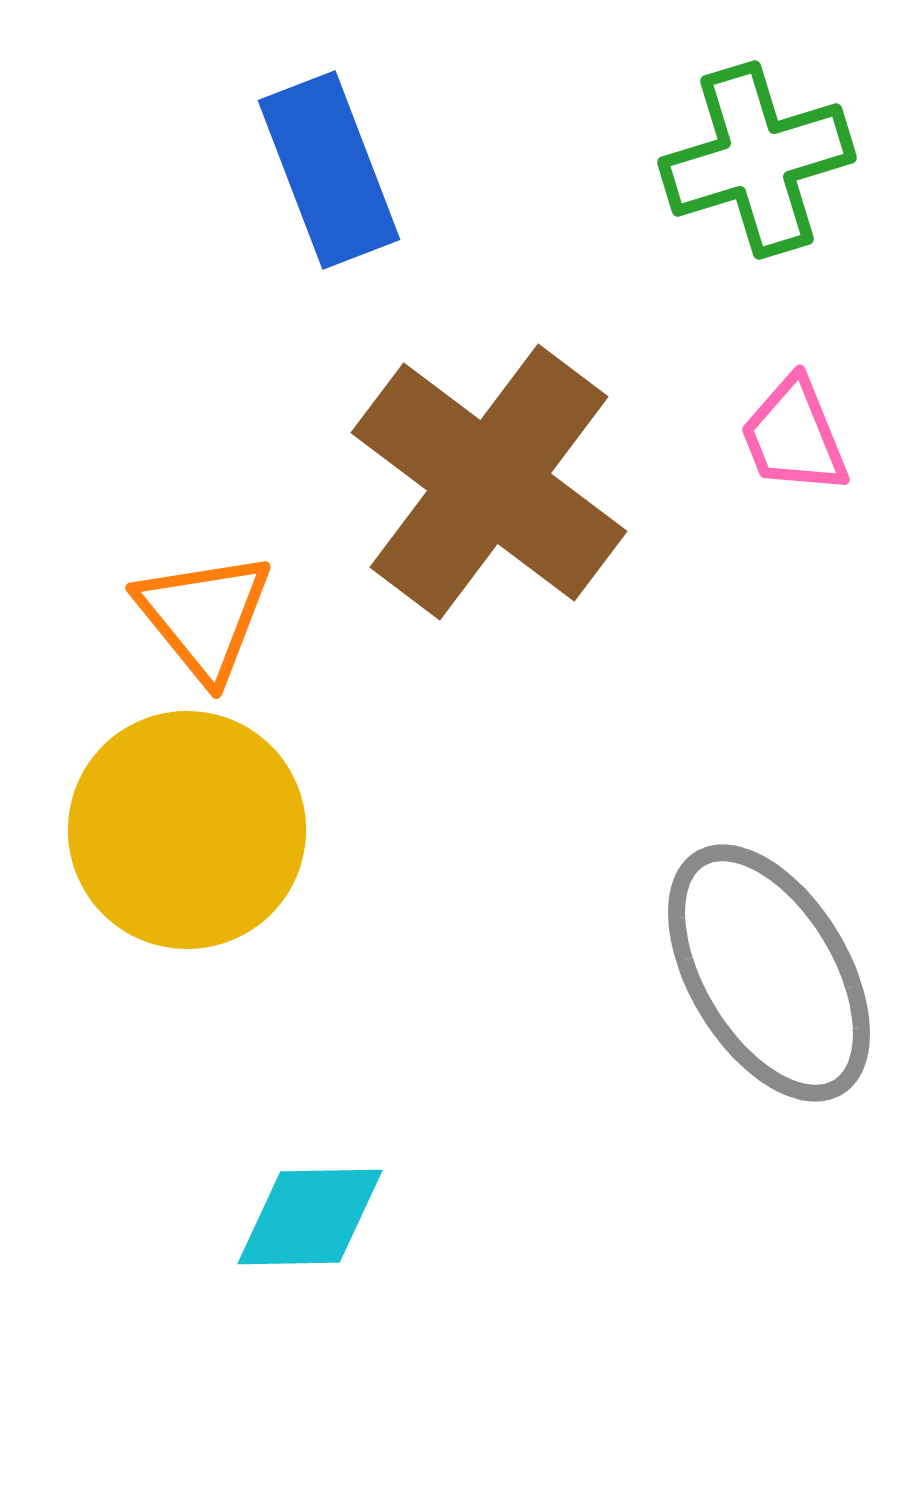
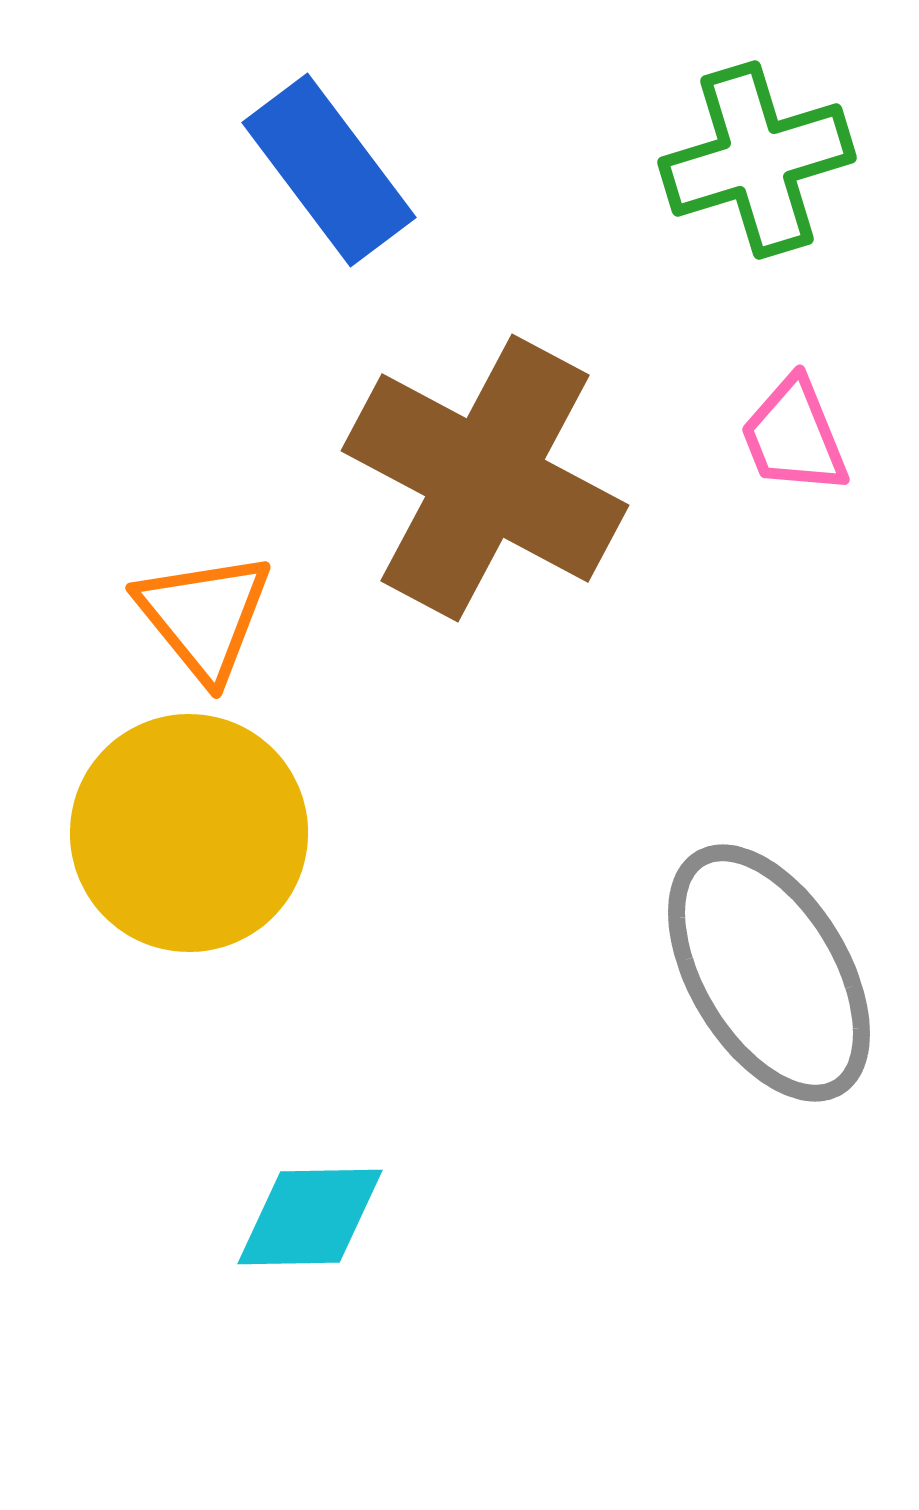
blue rectangle: rotated 16 degrees counterclockwise
brown cross: moved 4 px left, 4 px up; rotated 9 degrees counterclockwise
yellow circle: moved 2 px right, 3 px down
